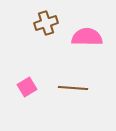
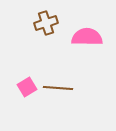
brown line: moved 15 px left
